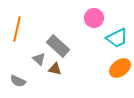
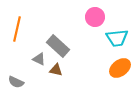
pink circle: moved 1 px right, 1 px up
cyan trapezoid: rotated 20 degrees clockwise
gray triangle: rotated 16 degrees counterclockwise
brown triangle: moved 1 px right, 1 px down
gray semicircle: moved 2 px left, 1 px down
